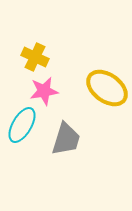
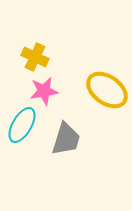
yellow ellipse: moved 2 px down
